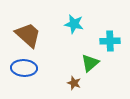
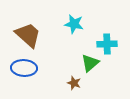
cyan cross: moved 3 px left, 3 px down
